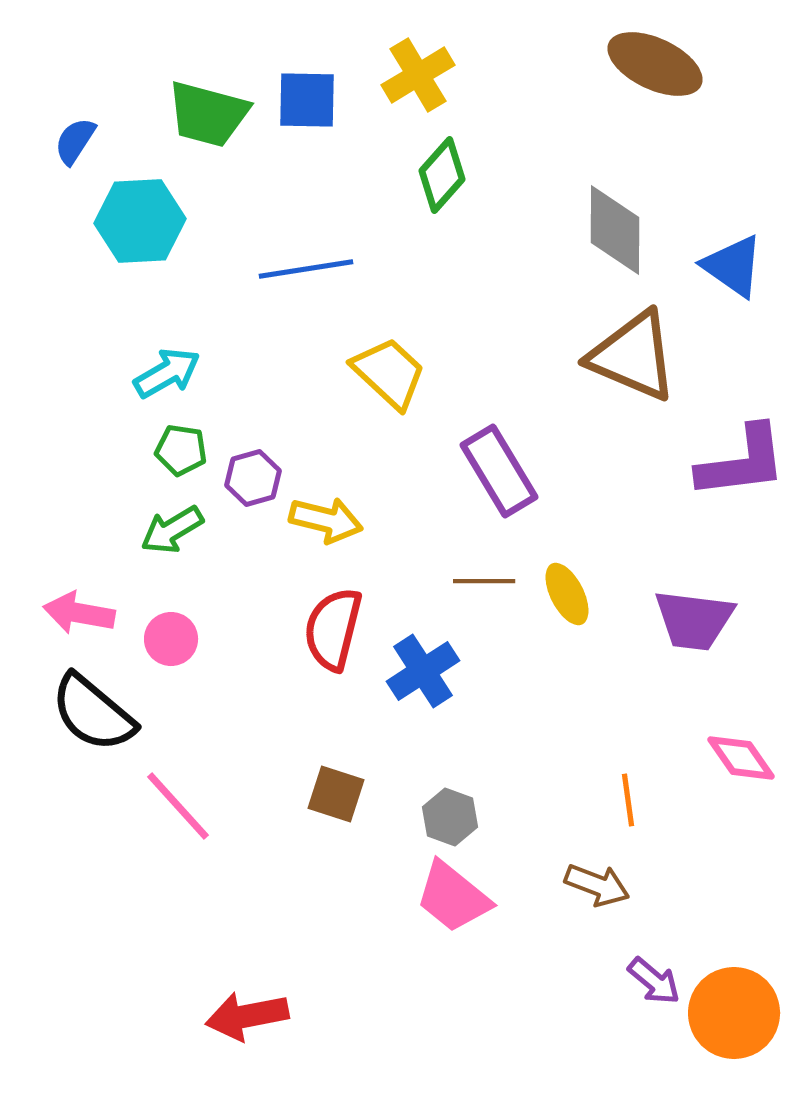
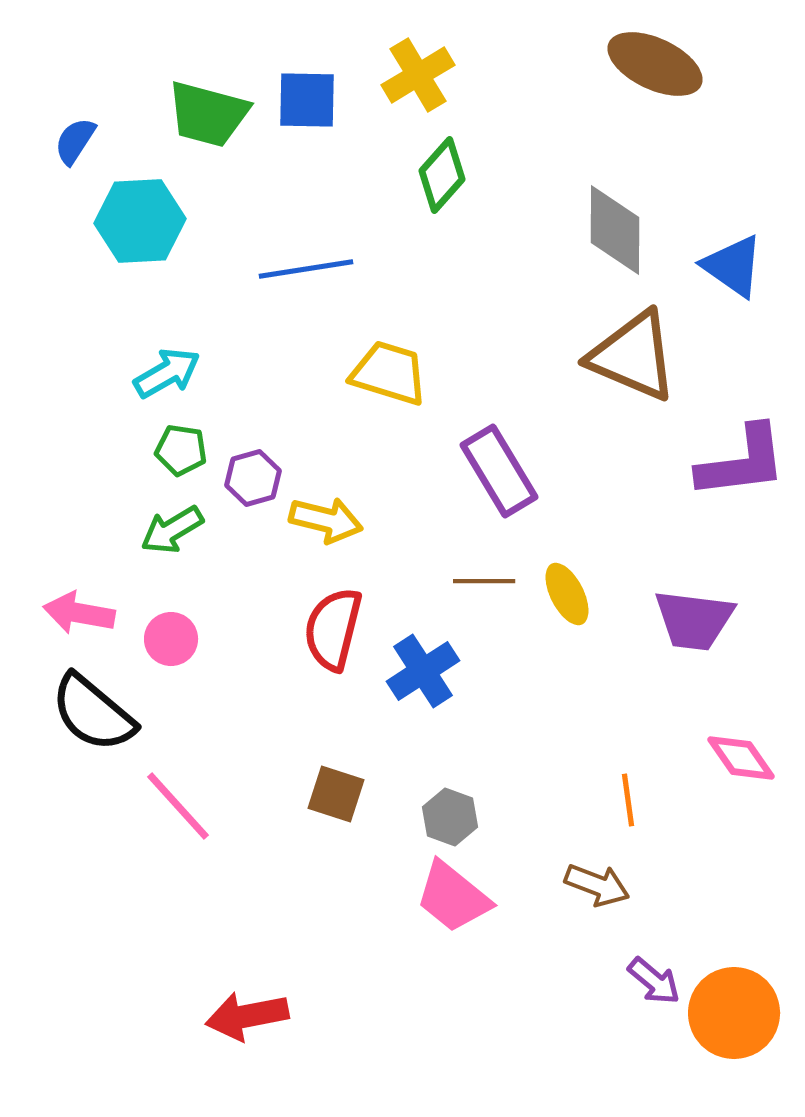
yellow trapezoid: rotated 26 degrees counterclockwise
